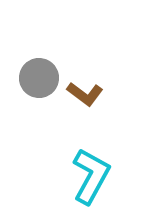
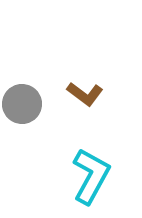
gray circle: moved 17 px left, 26 px down
